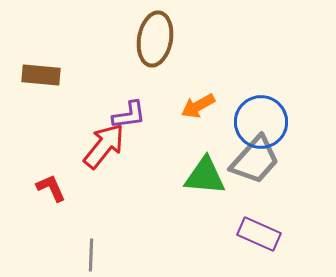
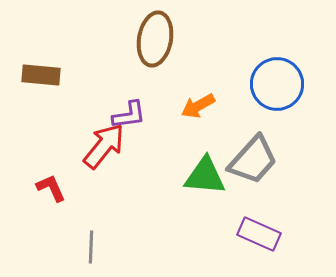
blue circle: moved 16 px right, 38 px up
gray trapezoid: moved 2 px left
gray line: moved 8 px up
